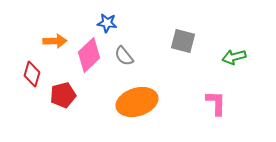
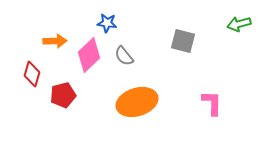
green arrow: moved 5 px right, 33 px up
pink L-shape: moved 4 px left
